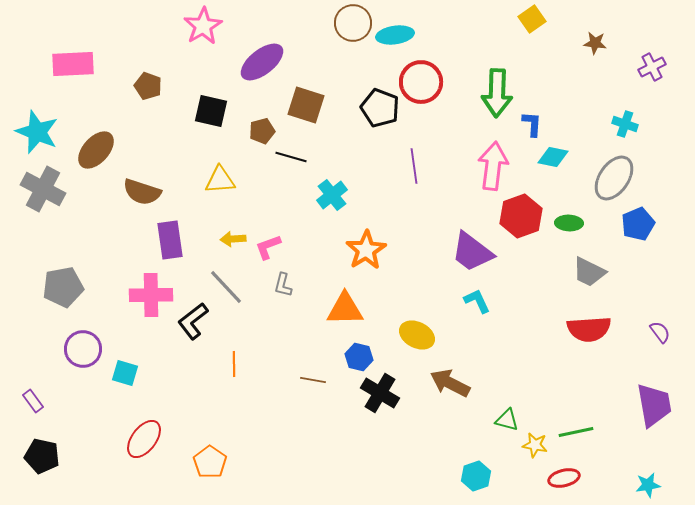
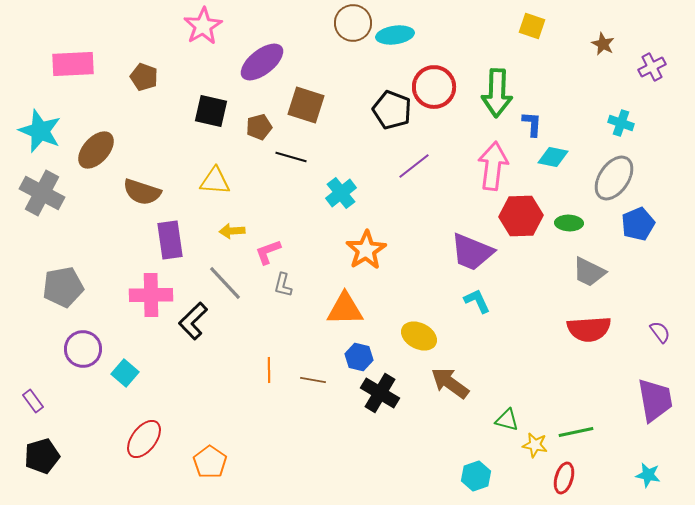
yellow square at (532, 19): moved 7 px down; rotated 36 degrees counterclockwise
brown star at (595, 43): moved 8 px right, 1 px down; rotated 20 degrees clockwise
red circle at (421, 82): moved 13 px right, 5 px down
brown pentagon at (148, 86): moved 4 px left, 9 px up
black pentagon at (380, 108): moved 12 px right, 2 px down
cyan cross at (625, 124): moved 4 px left, 1 px up
brown pentagon at (262, 131): moved 3 px left, 4 px up
cyan star at (37, 132): moved 3 px right, 1 px up
purple line at (414, 166): rotated 60 degrees clockwise
yellow triangle at (220, 180): moved 5 px left, 1 px down; rotated 8 degrees clockwise
gray cross at (43, 189): moved 1 px left, 4 px down
cyan cross at (332, 195): moved 9 px right, 2 px up
red hexagon at (521, 216): rotated 18 degrees clockwise
yellow arrow at (233, 239): moved 1 px left, 8 px up
pink L-shape at (268, 247): moved 5 px down
purple trapezoid at (472, 252): rotated 15 degrees counterclockwise
gray line at (226, 287): moved 1 px left, 4 px up
black L-shape at (193, 321): rotated 6 degrees counterclockwise
yellow ellipse at (417, 335): moved 2 px right, 1 px down
orange line at (234, 364): moved 35 px right, 6 px down
cyan square at (125, 373): rotated 24 degrees clockwise
brown arrow at (450, 383): rotated 9 degrees clockwise
purple trapezoid at (654, 405): moved 1 px right, 5 px up
black pentagon at (42, 456): rotated 28 degrees counterclockwise
red ellipse at (564, 478): rotated 60 degrees counterclockwise
cyan star at (648, 485): moved 10 px up; rotated 20 degrees clockwise
